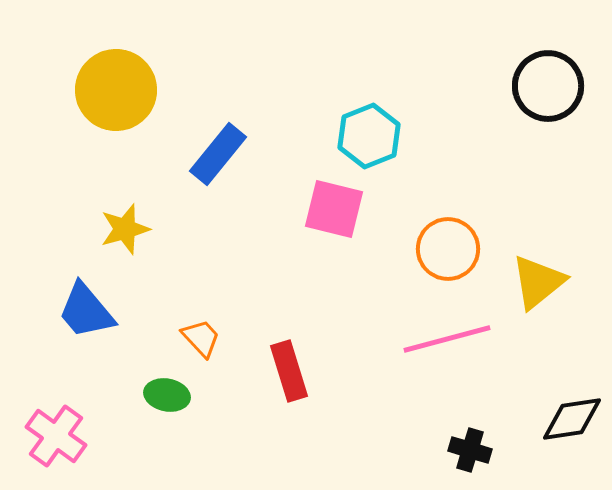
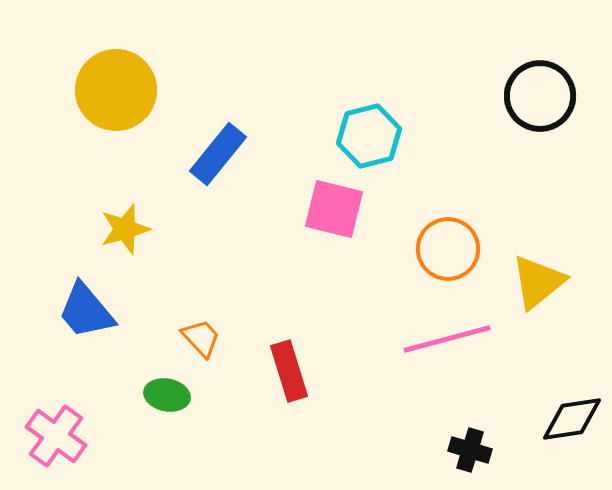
black circle: moved 8 px left, 10 px down
cyan hexagon: rotated 8 degrees clockwise
